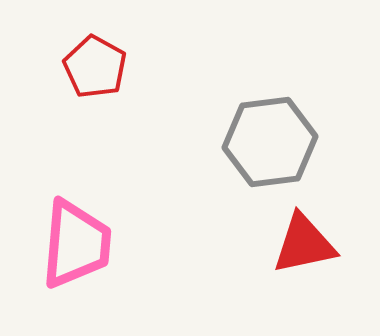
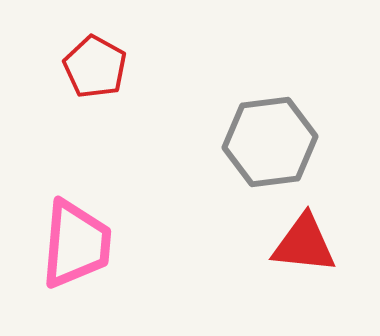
red triangle: rotated 18 degrees clockwise
